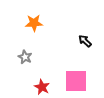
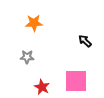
gray star: moved 2 px right; rotated 24 degrees counterclockwise
